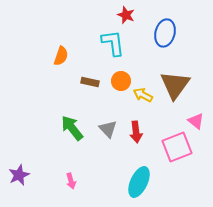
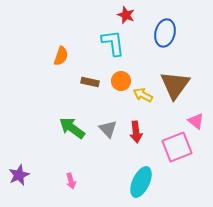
green arrow: rotated 16 degrees counterclockwise
cyan ellipse: moved 2 px right
